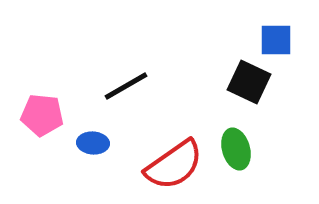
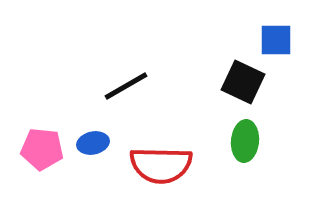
black square: moved 6 px left
pink pentagon: moved 34 px down
blue ellipse: rotated 16 degrees counterclockwise
green ellipse: moved 9 px right, 8 px up; rotated 21 degrees clockwise
red semicircle: moved 13 px left; rotated 36 degrees clockwise
